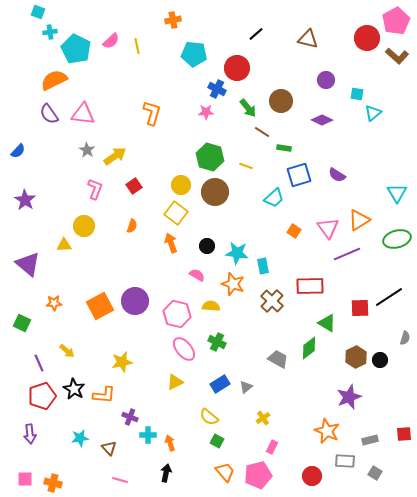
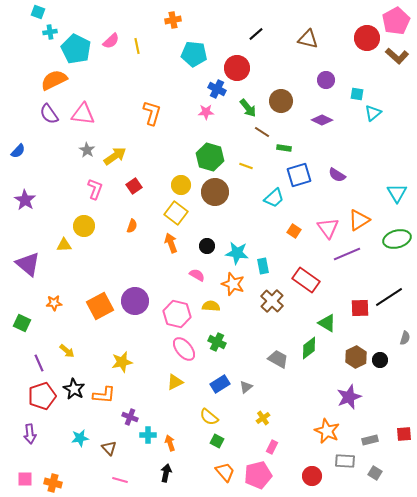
red rectangle at (310, 286): moved 4 px left, 6 px up; rotated 36 degrees clockwise
